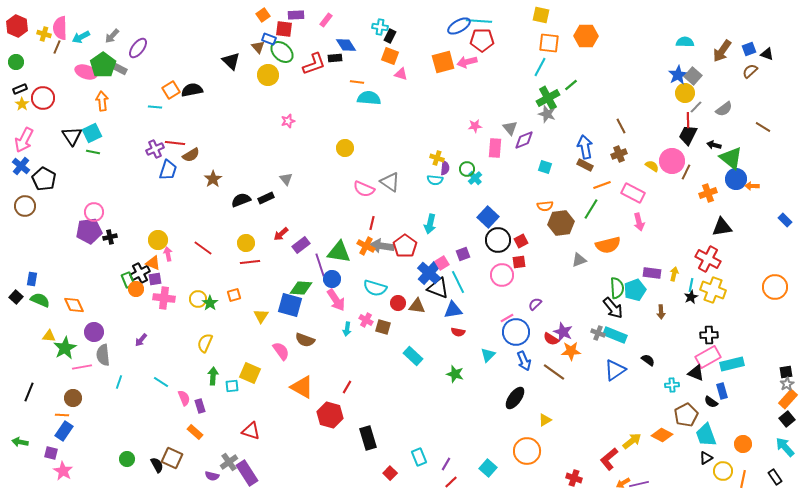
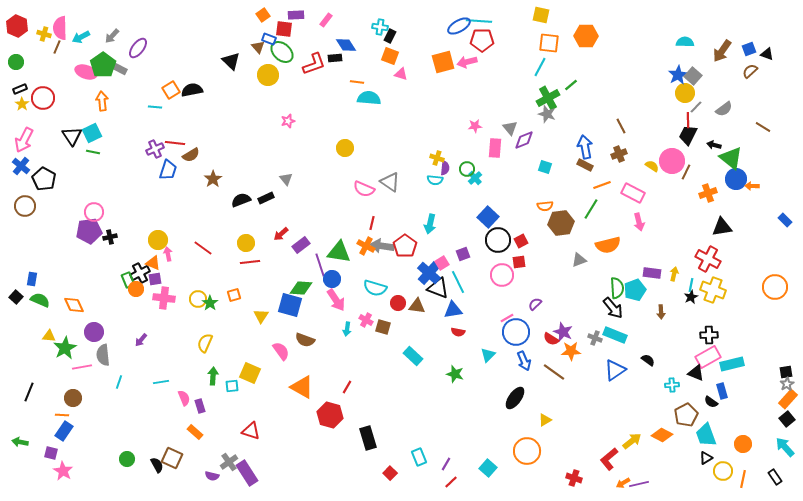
gray cross at (598, 333): moved 3 px left, 5 px down
cyan line at (161, 382): rotated 42 degrees counterclockwise
